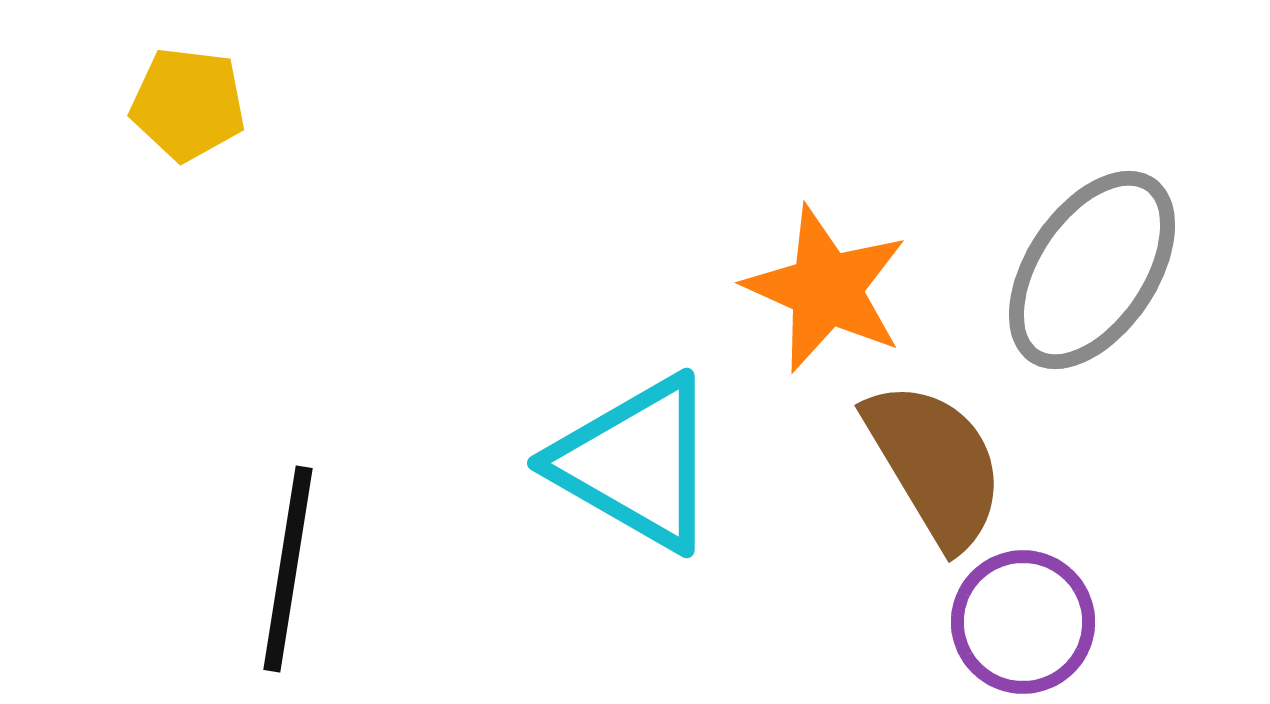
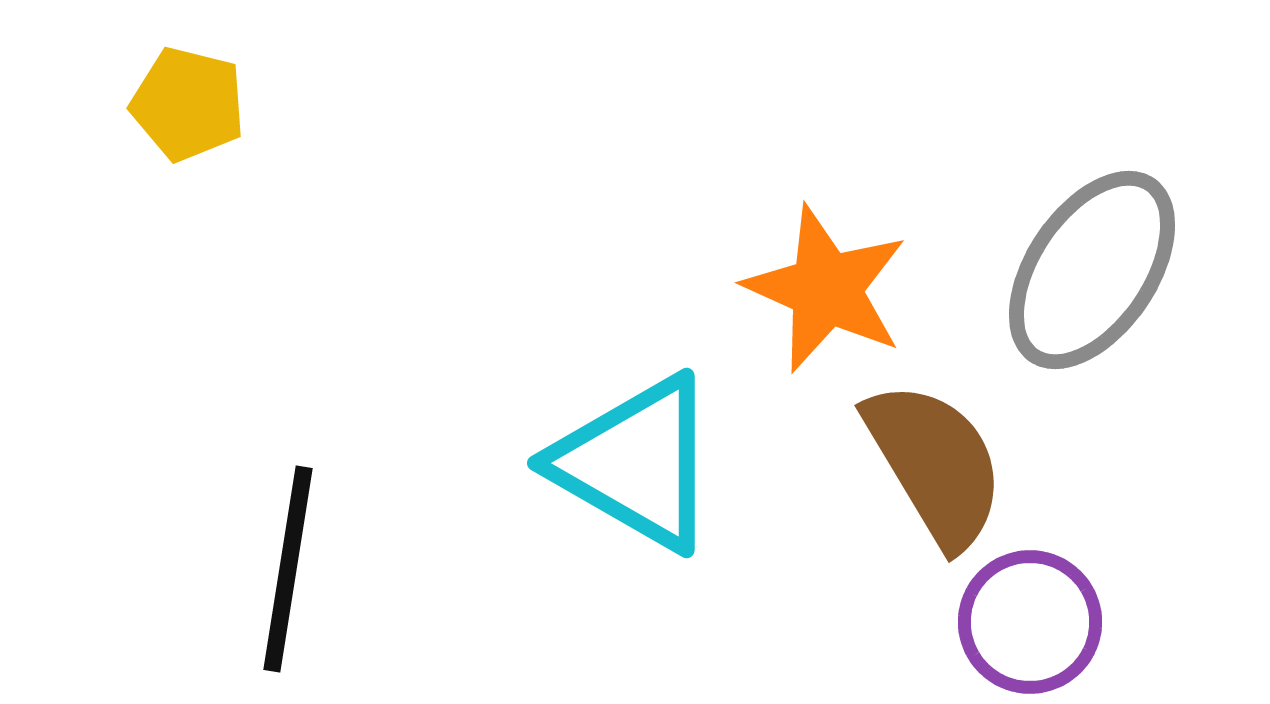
yellow pentagon: rotated 7 degrees clockwise
purple circle: moved 7 px right
